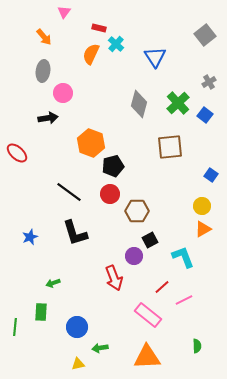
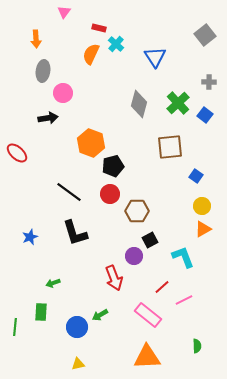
orange arrow at (44, 37): moved 8 px left, 2 px down; rotated 36 degrees clockwise
gray cross at (209, 82): rotated 32 degrees clockwise
blue square at (211, 175): moved 15 px left, 1 px down
green arrow at (100, 348): moved 33 px up; rotated 21 degrees counterclockwise
